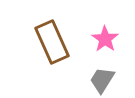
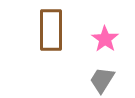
brown rectangle: moved 1 px left, 12 px up; rotated 24 degrees clockwise
